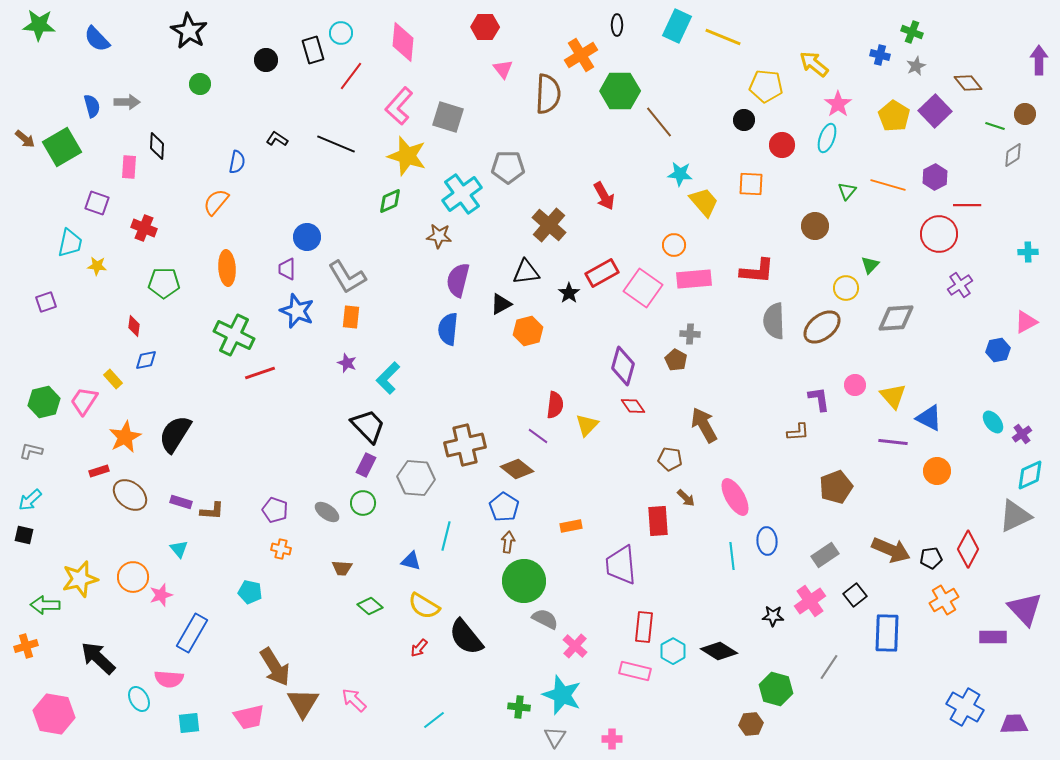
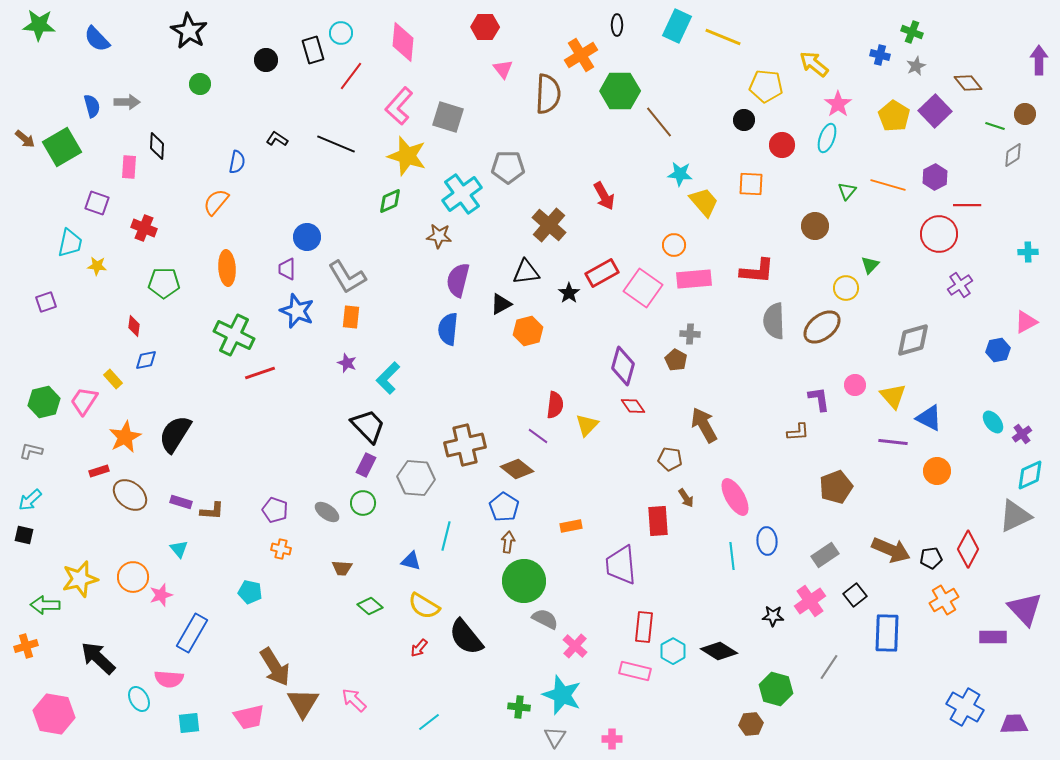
gray diamond at (896, 318): moved 17 px right, 22 px down; rotated 12 degrees counterclockwise
brown arrow at (686, 498): rotated 12 degrees clockwise
cyan line at (434, 720): moved 5 px left, 2 px down
